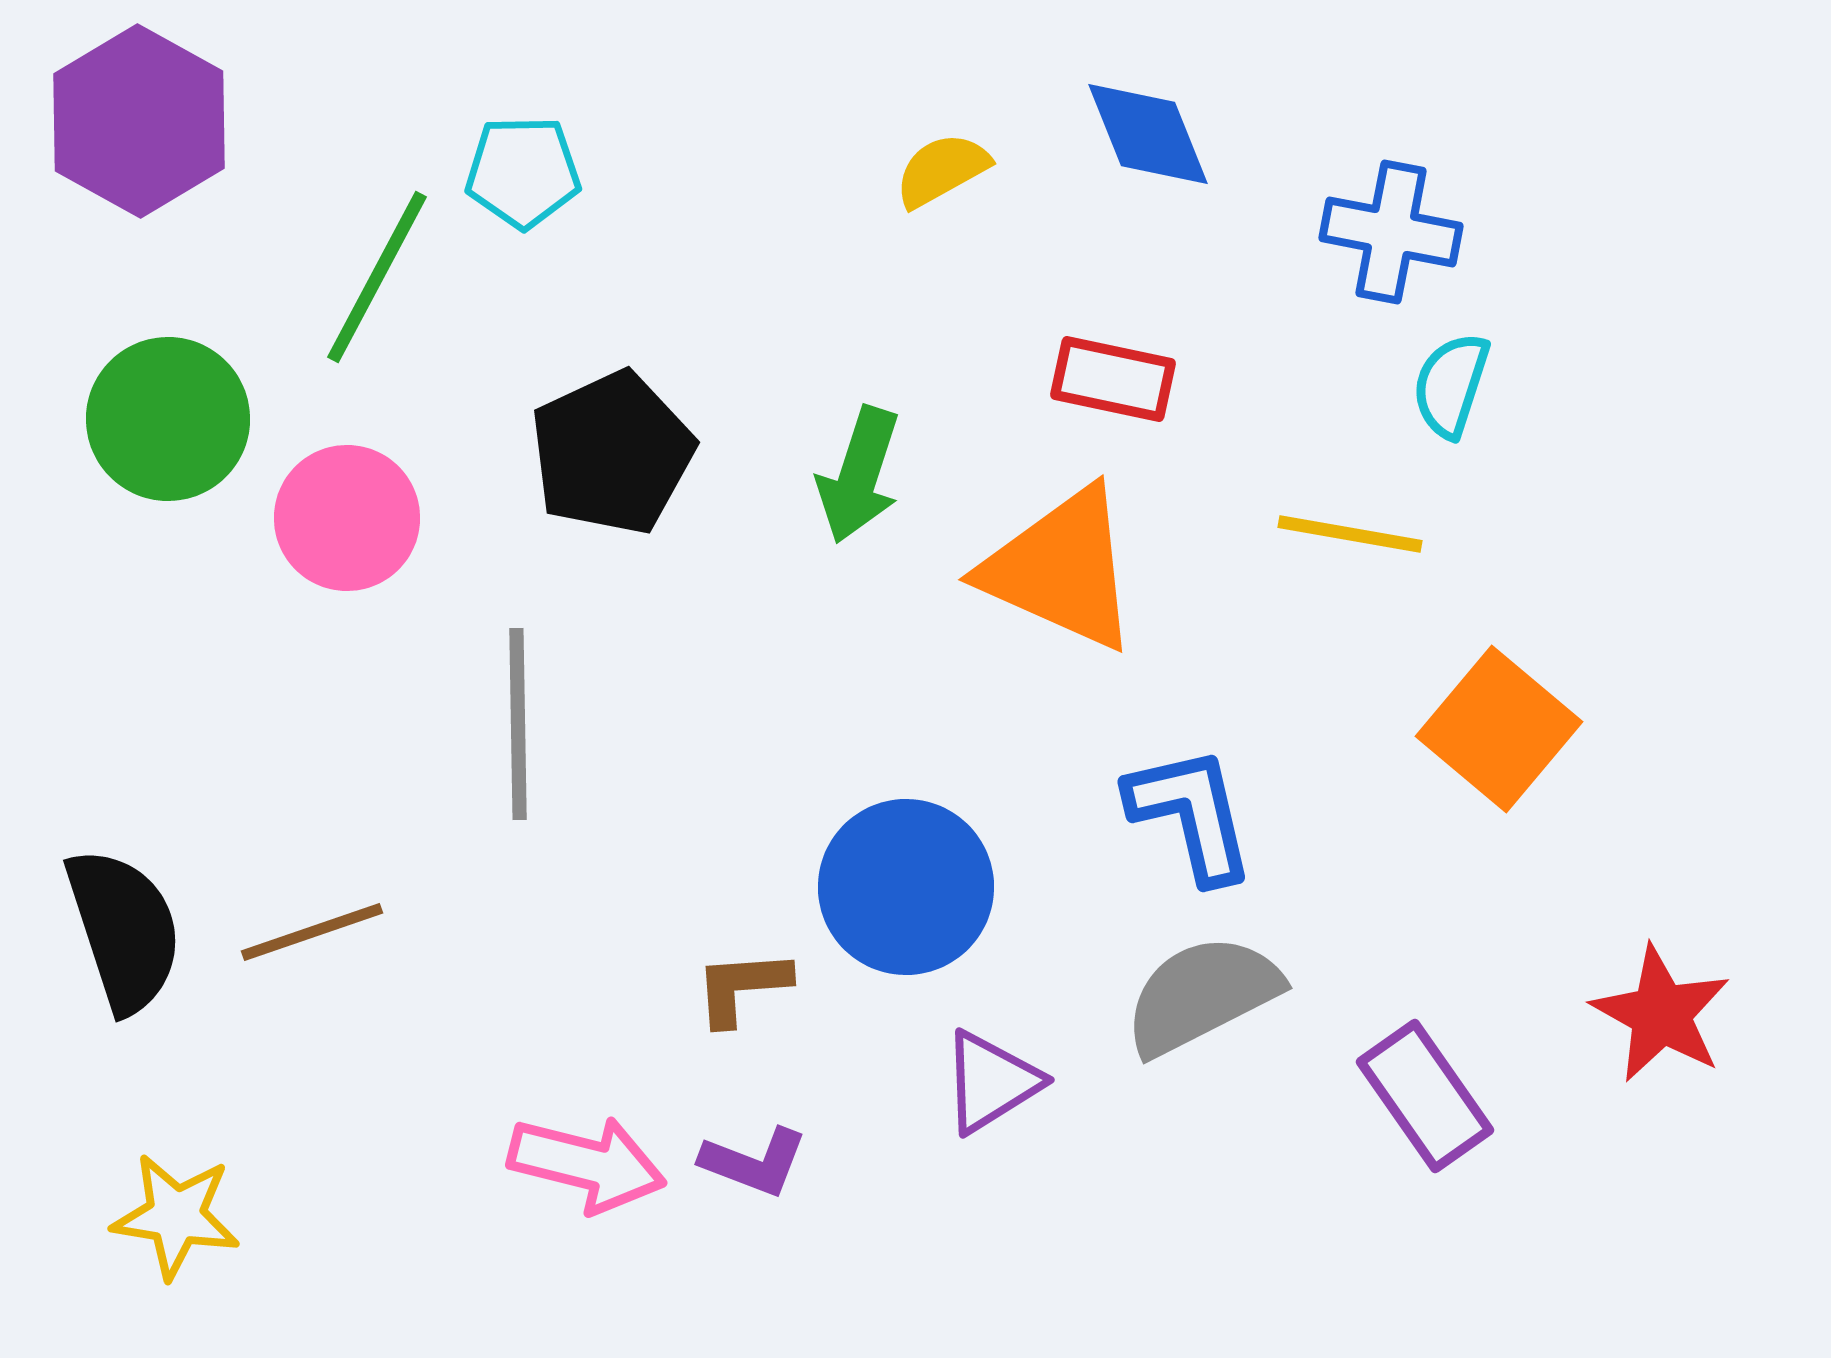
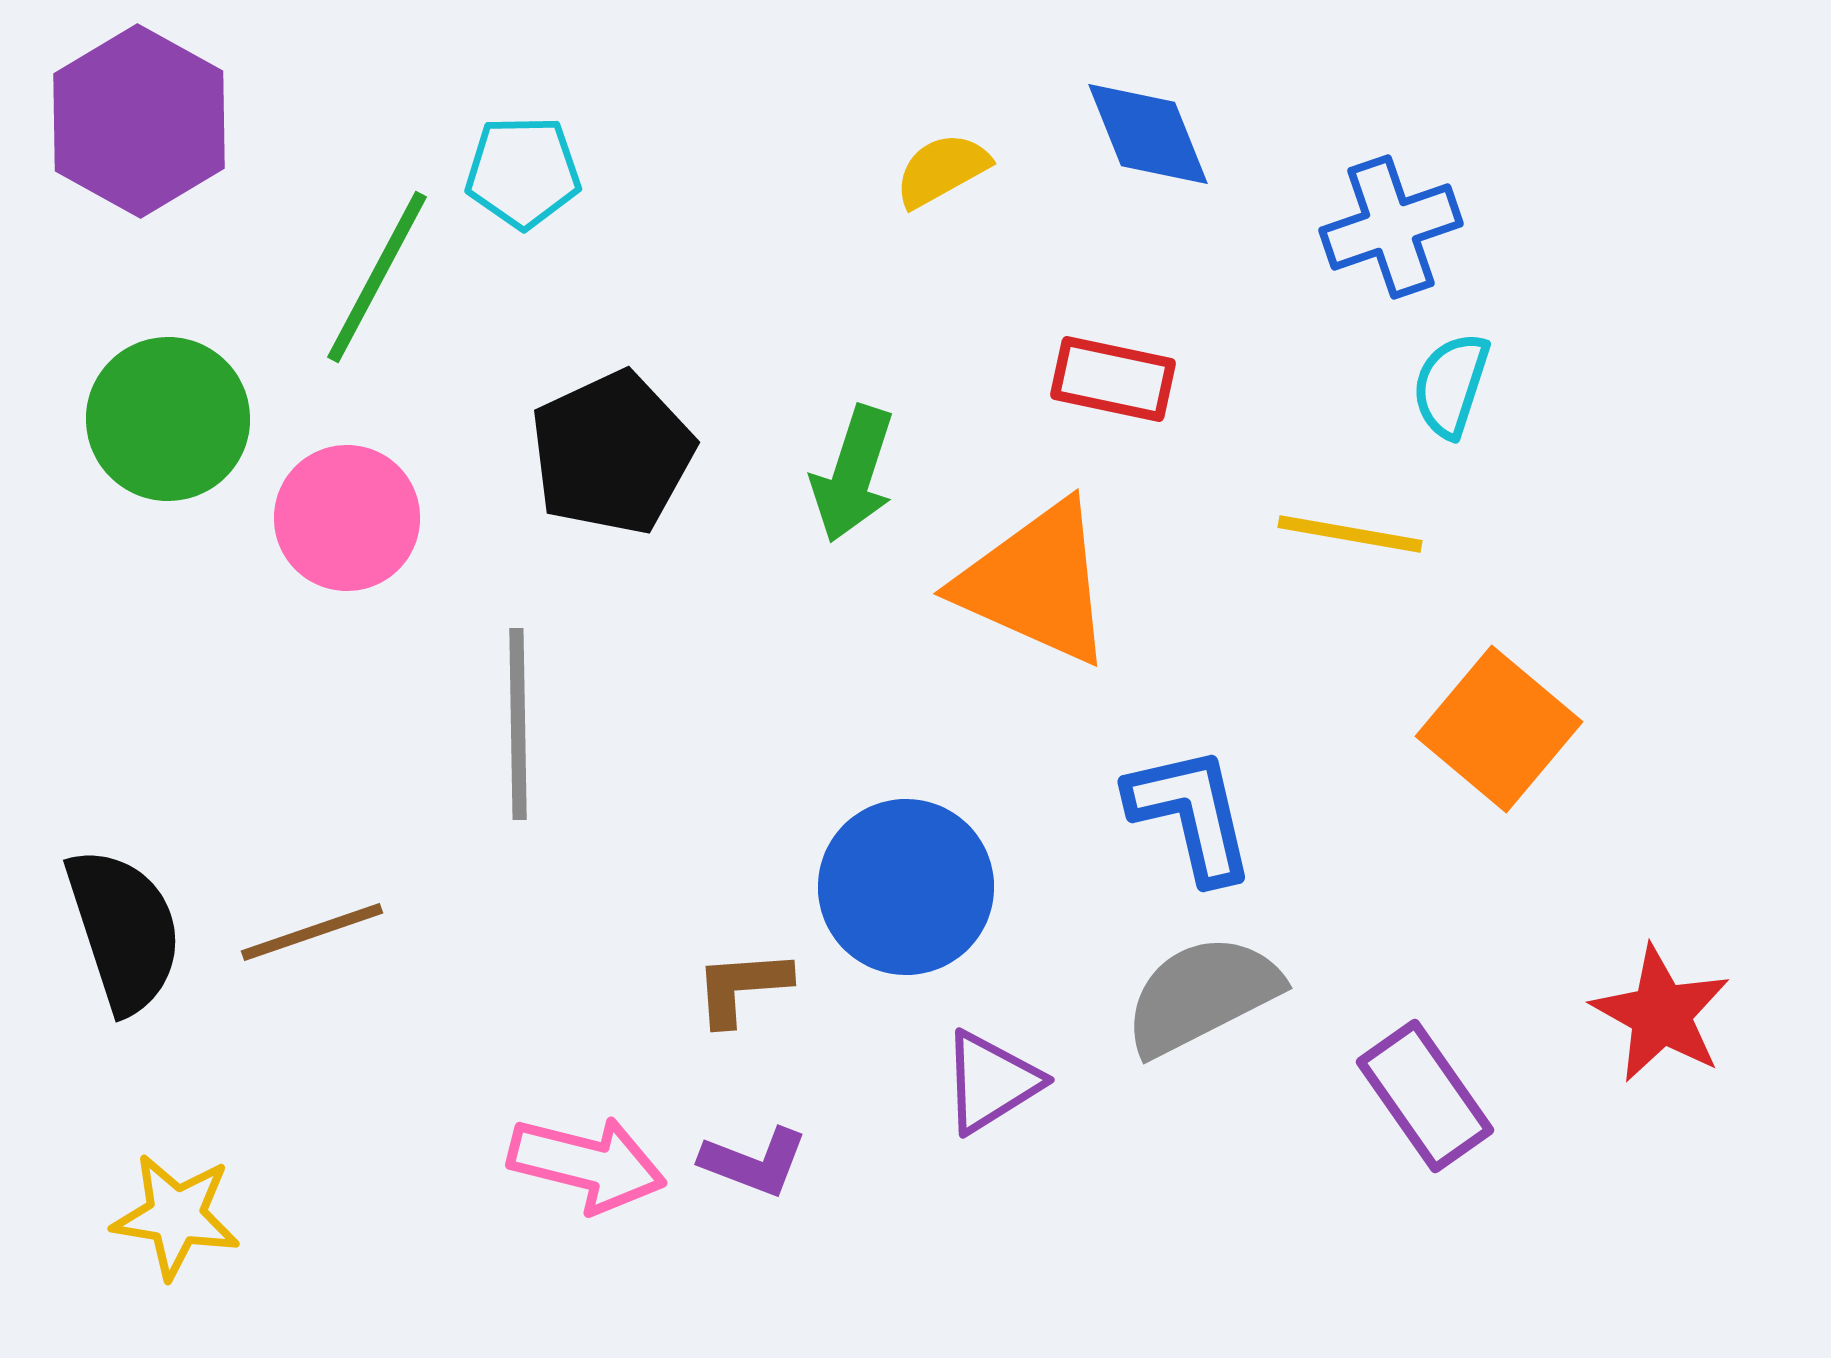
blue cross: moved 5 px up; rotated 30 degrees counterclockwise
green arrow: moved 6 px left, 1 px up
orange triangle: moved 25 px left, 14 px down
